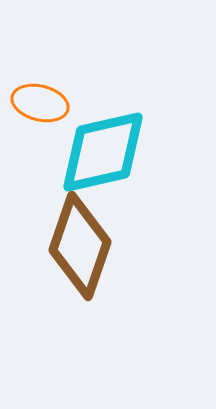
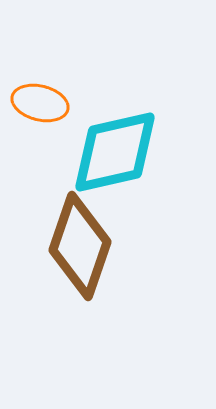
cyan diamond: moved 12 px right
